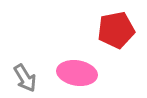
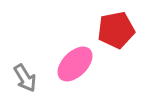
pink ellipse: moved 2 px left, 9 px up; rotated 54 degrees counterclockwise
